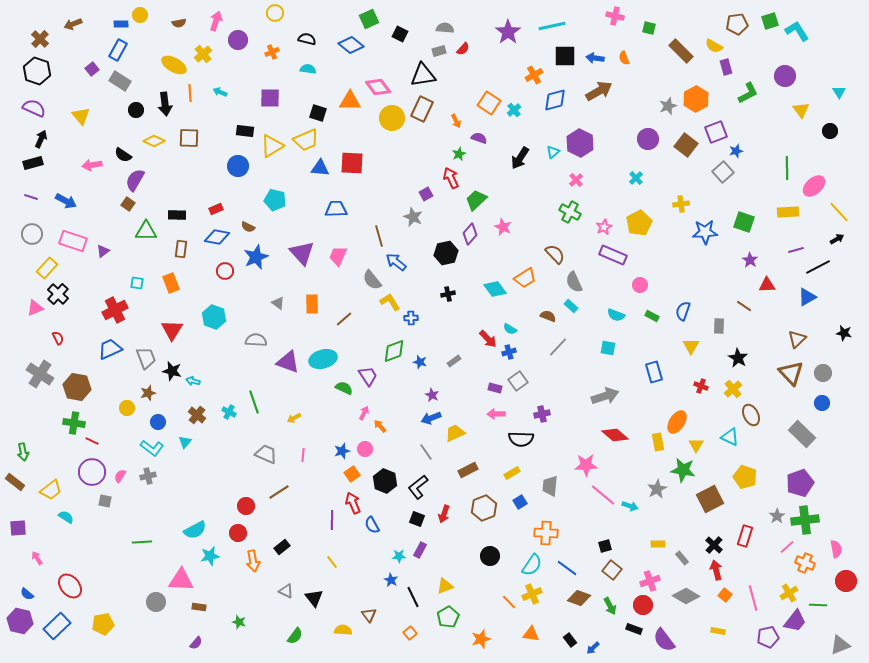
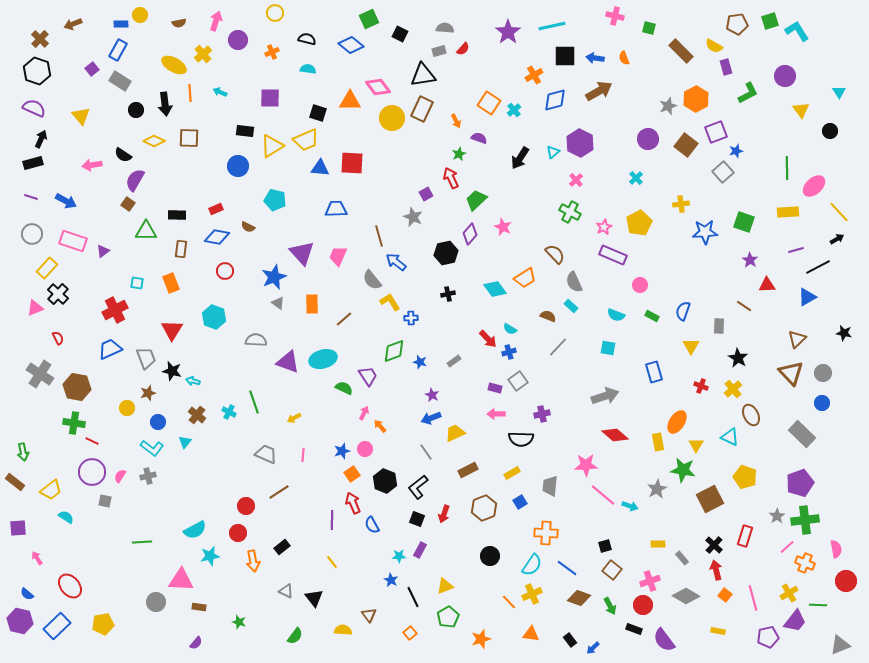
blue star at (256, 257): moved 18 px right, 20 px down
